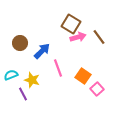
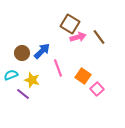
brown square: moved 1 px left
brown circle: moved 2 px right, 10 px down
purple line: rotated 24 degrees counterclockwise
